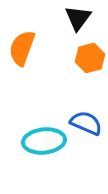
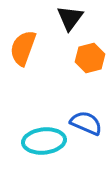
black triangle: moved 8 px left
orange semicircle: moved 1 px right
